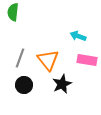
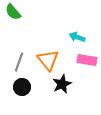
green semicircle: rotated 48 degrees counterclockwise
cyan arrow: moved 1 px left, 1 px down
gray line: moved 1 px left, 4 px down
black circle: moved 2 px left, 2 px down
